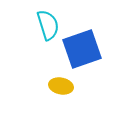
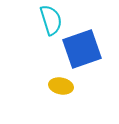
cyan semicircle: moved 3 px right, 5 px up
